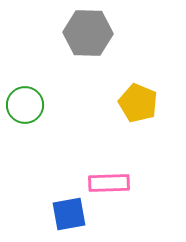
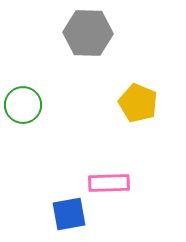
green circle: moved 2 px left
